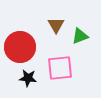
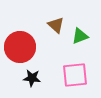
brown triangle: rotated 18 degrees counterclockwise
pink square: moved 15 px right, 7 px down
black star: moved 4 px right
